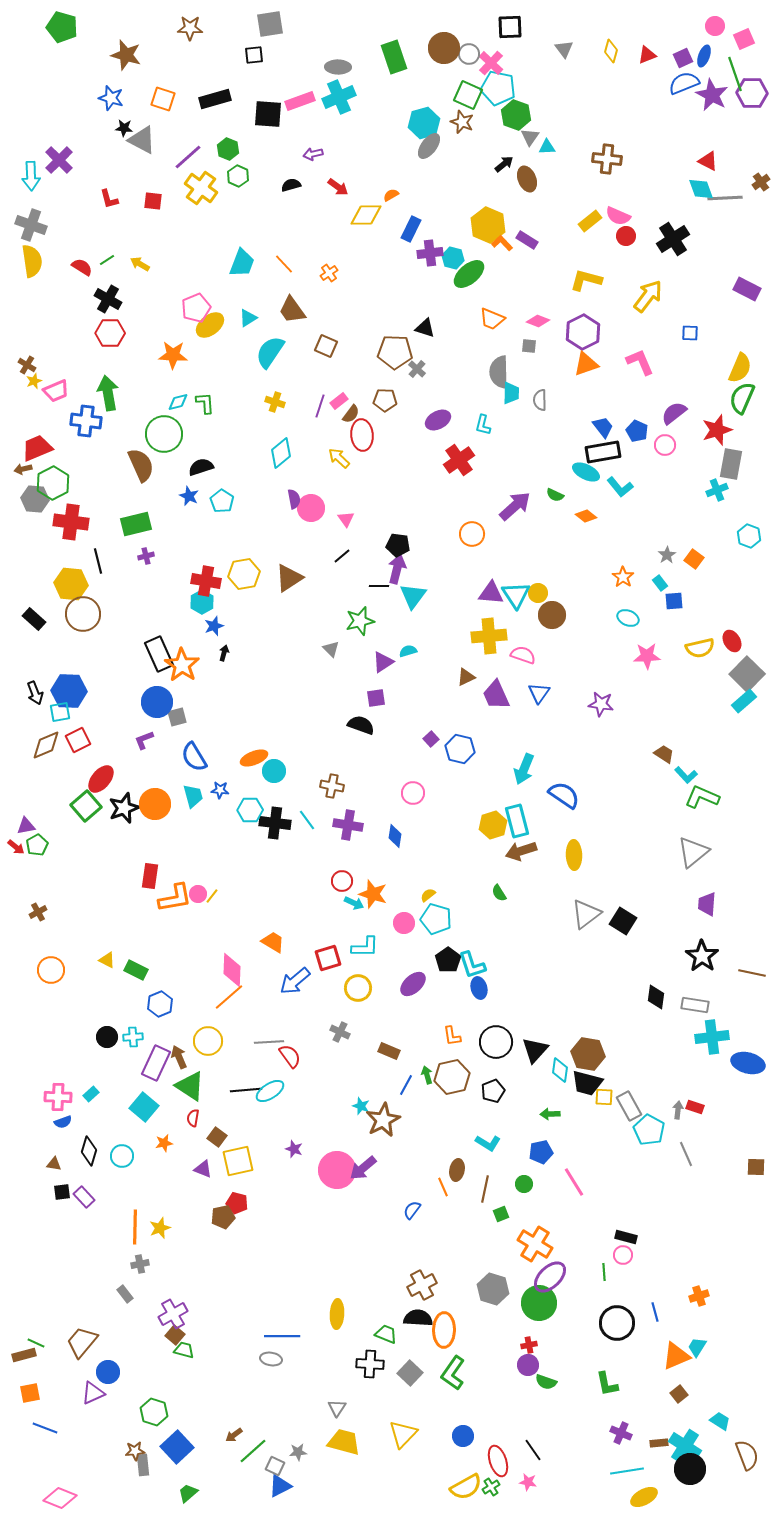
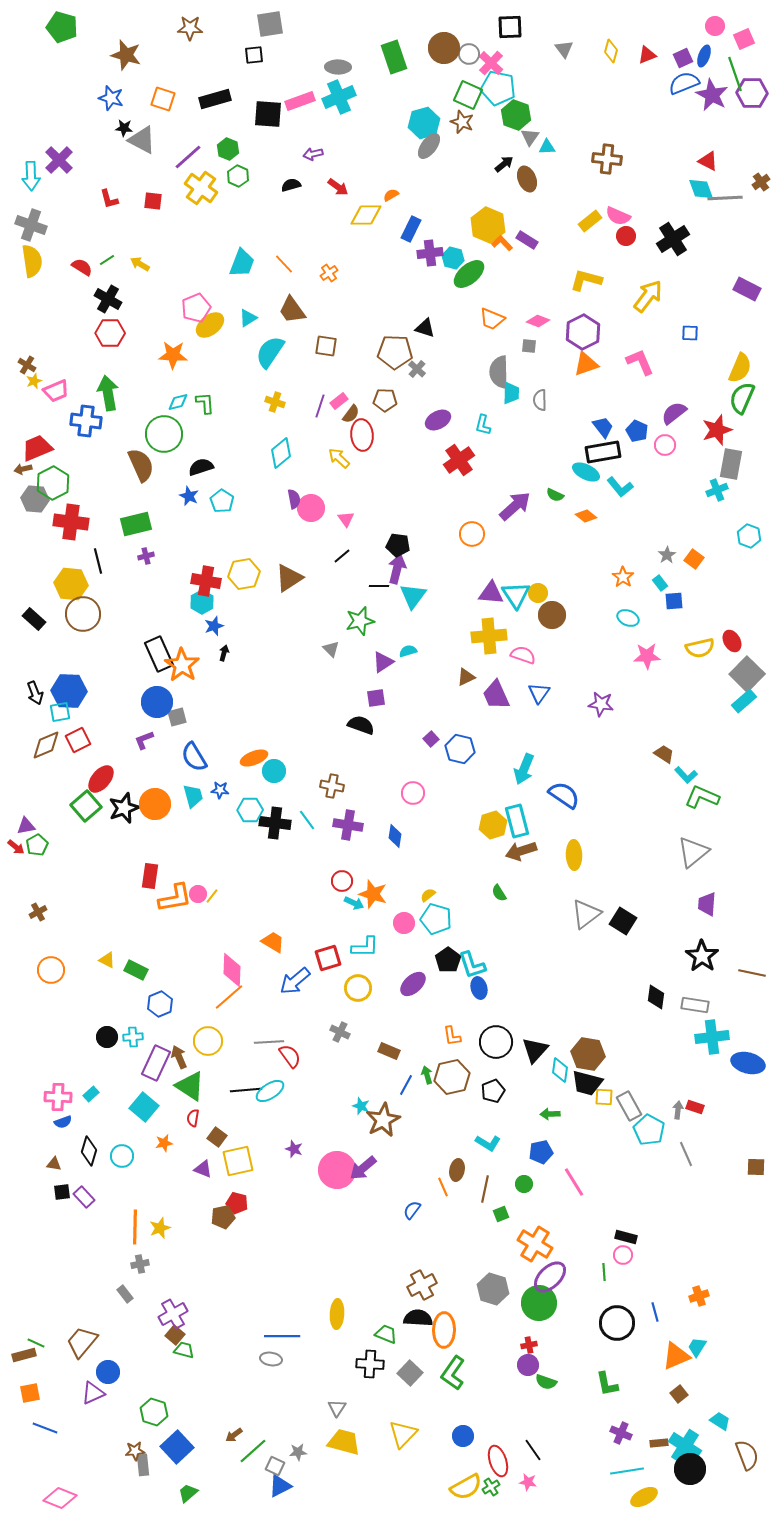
brown square at (326, 346): rotated 15 degrees counterclockwise
